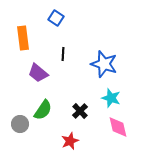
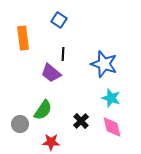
blue square: moved 3 px right, 2 px down
purple trapezoid: moved 13 px right
black cross: moved 1 px right, 10 px down
pink diamond: moved 6 px left
red star: moved 19 px left, 1 px down; rotated 24 degrees clockwise
